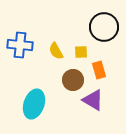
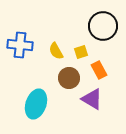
black circle: moved 1 px left, 1 px up
yellow square: rotated 16 degrees counterclockwise
orange rectangle: rotated 12 degrees counterclockwise
brown circle: moved 4 px left, 2 px up
purple triangle: moved 1 px left, 1 px up
cyan ellipse: moved 2 px right
